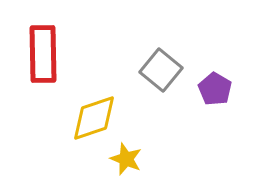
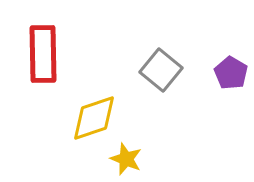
purple pentagon: moved 16 px right, 16 px up
